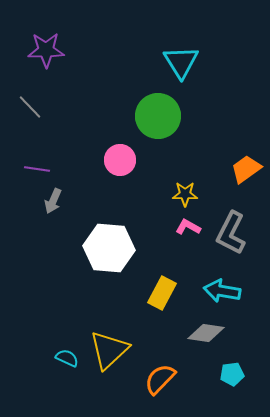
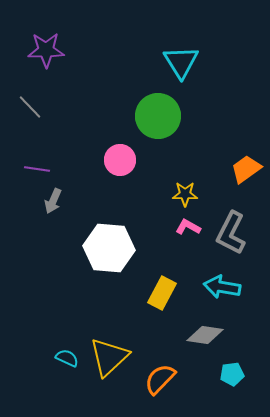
cyan arrow: moved 4 px up
gray diamond: moved 1 px left, 2 px down
yellow triangle: moved 7 px down
